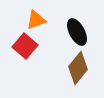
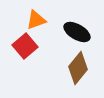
black ellipse: rotated 32 degrees counterclockwise
red square: rotated 10 degrees clockwise
